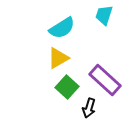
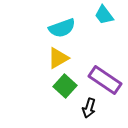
cyan trapezoid: rotated 55 degrees counterclockwise
cyan semicircle: rotated 12 degrees clockwise
purple rectangle: rotated 8 degrees counterclockwise
green square: moved 2 px left, 1 px up
